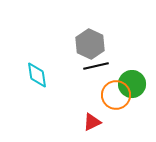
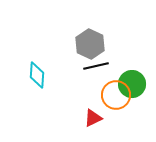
cyan diamond: rotated 12 degrees clockwise
red triangle: moved 1 px right, 4 px up
